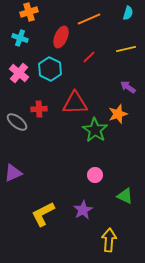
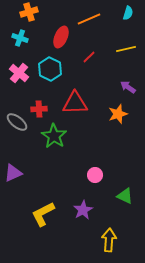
green star: moved 41 px left, 6 px down
